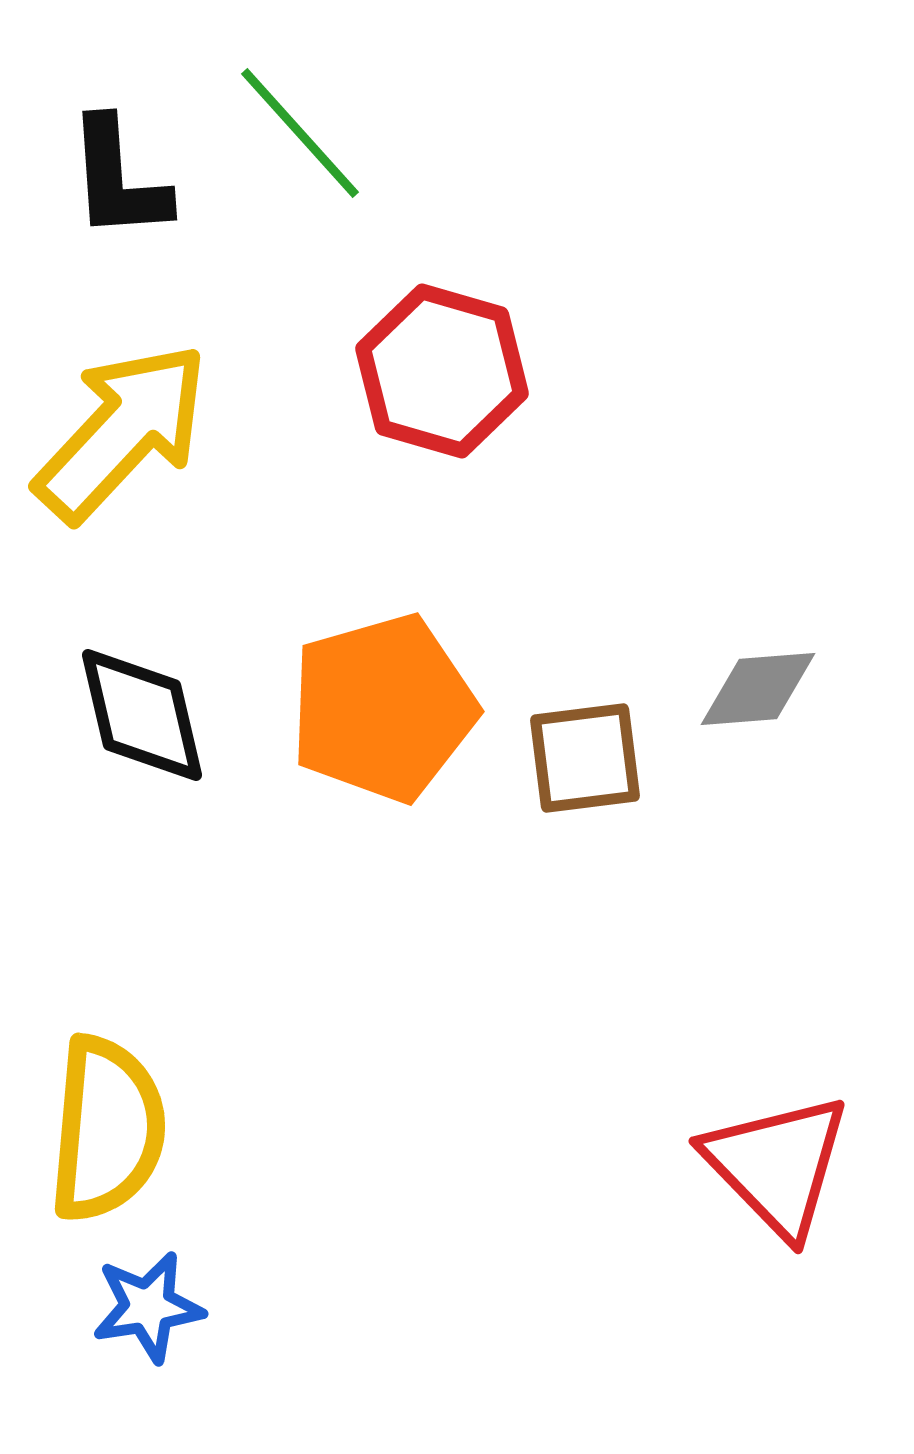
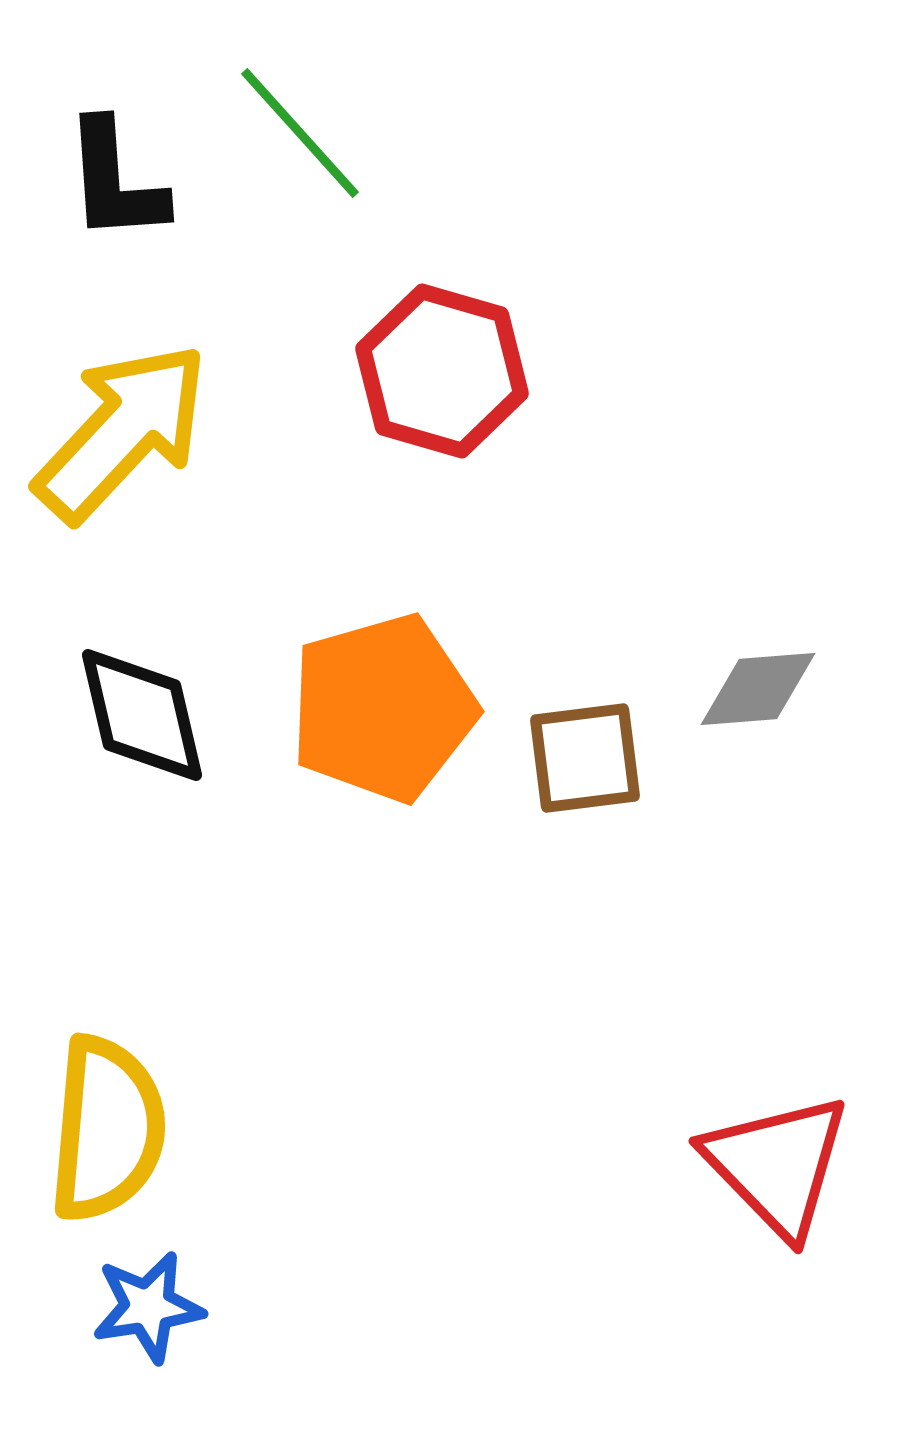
black L-shape: moved 3 px left, 2 px down
